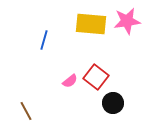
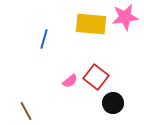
pink star: moved 2 px left, 4 px up
blue line: moved 1 px up
